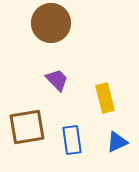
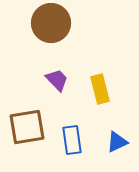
yellow rectangle: moved 5 px left, 9 px up
